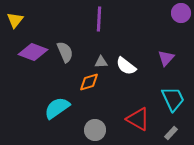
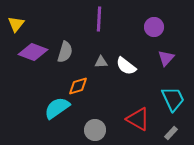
purple circle: moved 27 px left, 14 px down
yellow triangle: moved 1 px right, 4 px down
gray semicircle: rotated 40 degrees clockwise
orange diamond: moved 11 px left, 4 px down
